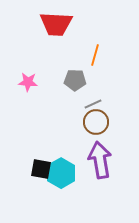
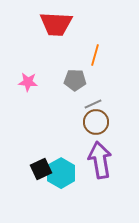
black square: rotated 35 degrees counterclockwise
